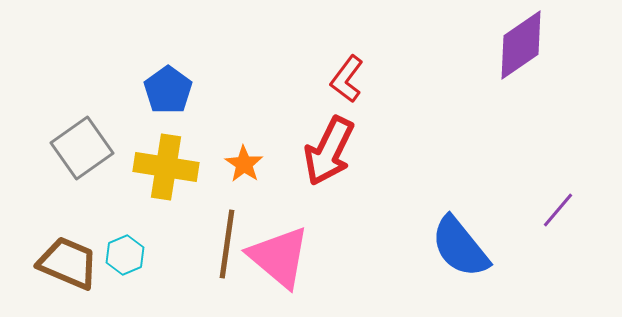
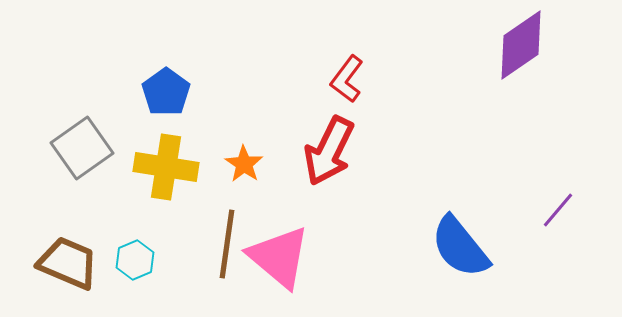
blue pentagon: moved 2 px left, 2 px down
cyan hexagon: moved 10 px right, 5 px down
